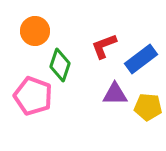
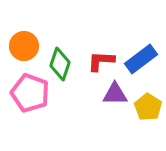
orange circle: moved 11 px left, 15 px down
red L-shape: moved 3 px left, 15 px down; rotated 24 degrees clockwise
green diamond: moved 1 px up
pink pentagon: moved 3 px left, 3 px up
yellow pentagon: rotated 28 degrees clockwise
